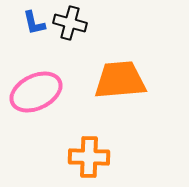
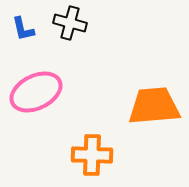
blue L-shape: moved 11 px left, 6 px down
orange trapezoid: moved 34 px right, 26 px down
orange cross: moved 3 px right, 2 px up
